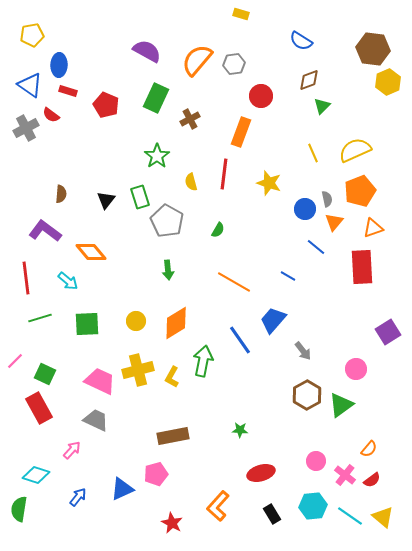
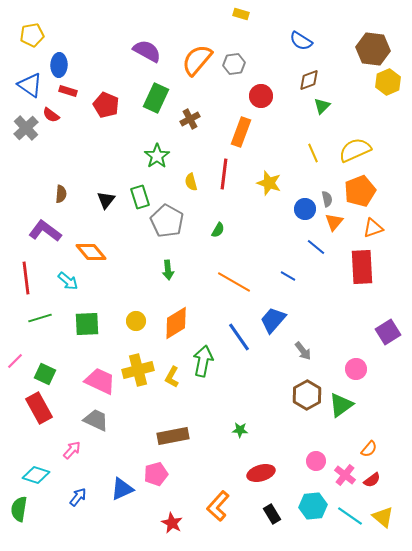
gray cross at (26, 128): rotated 15 degrees counterclockwise
blue line at (240, 340): moved 1 px left, 3 px up
